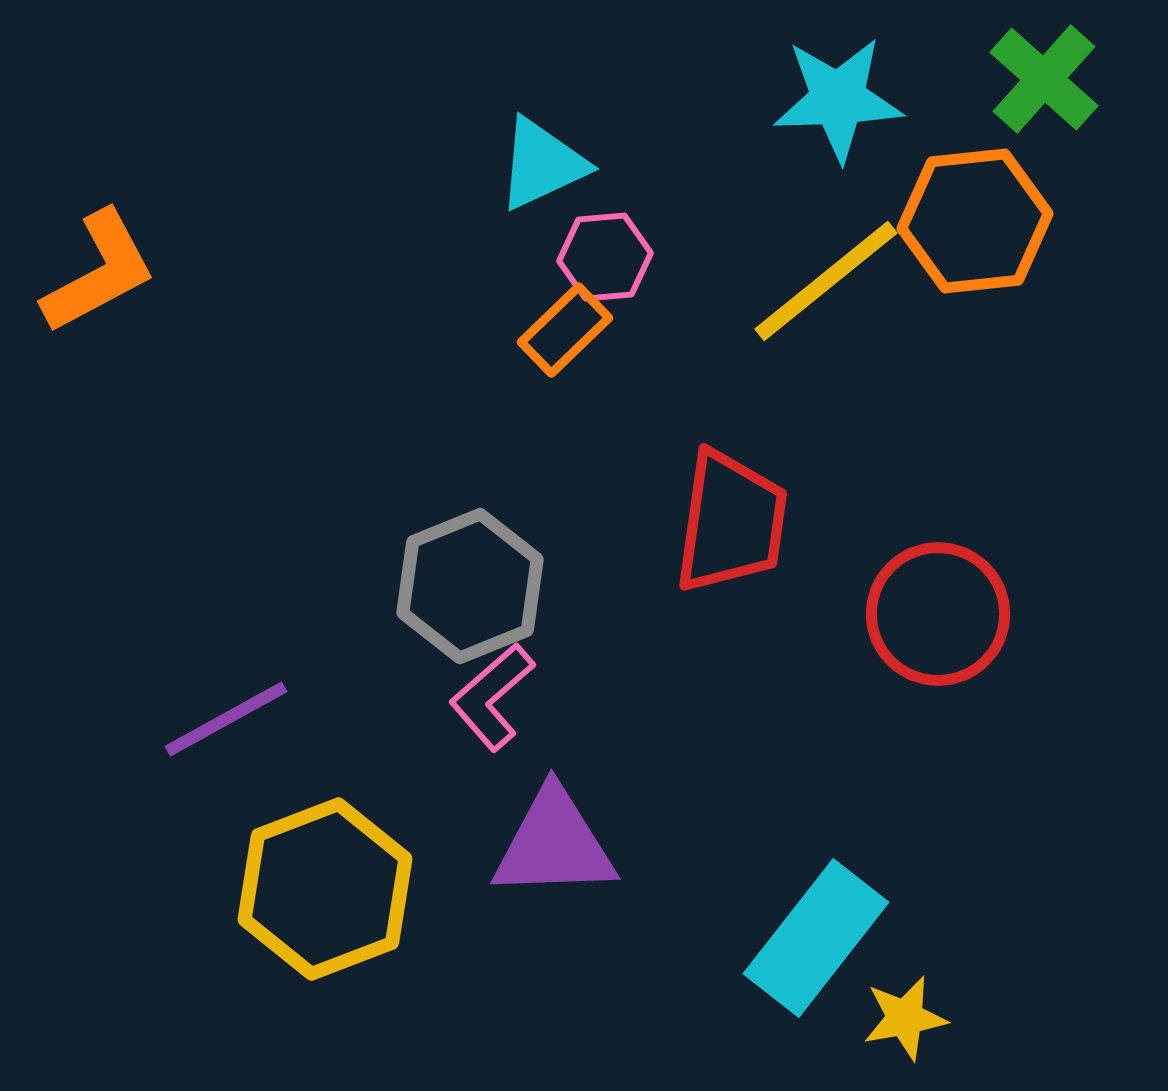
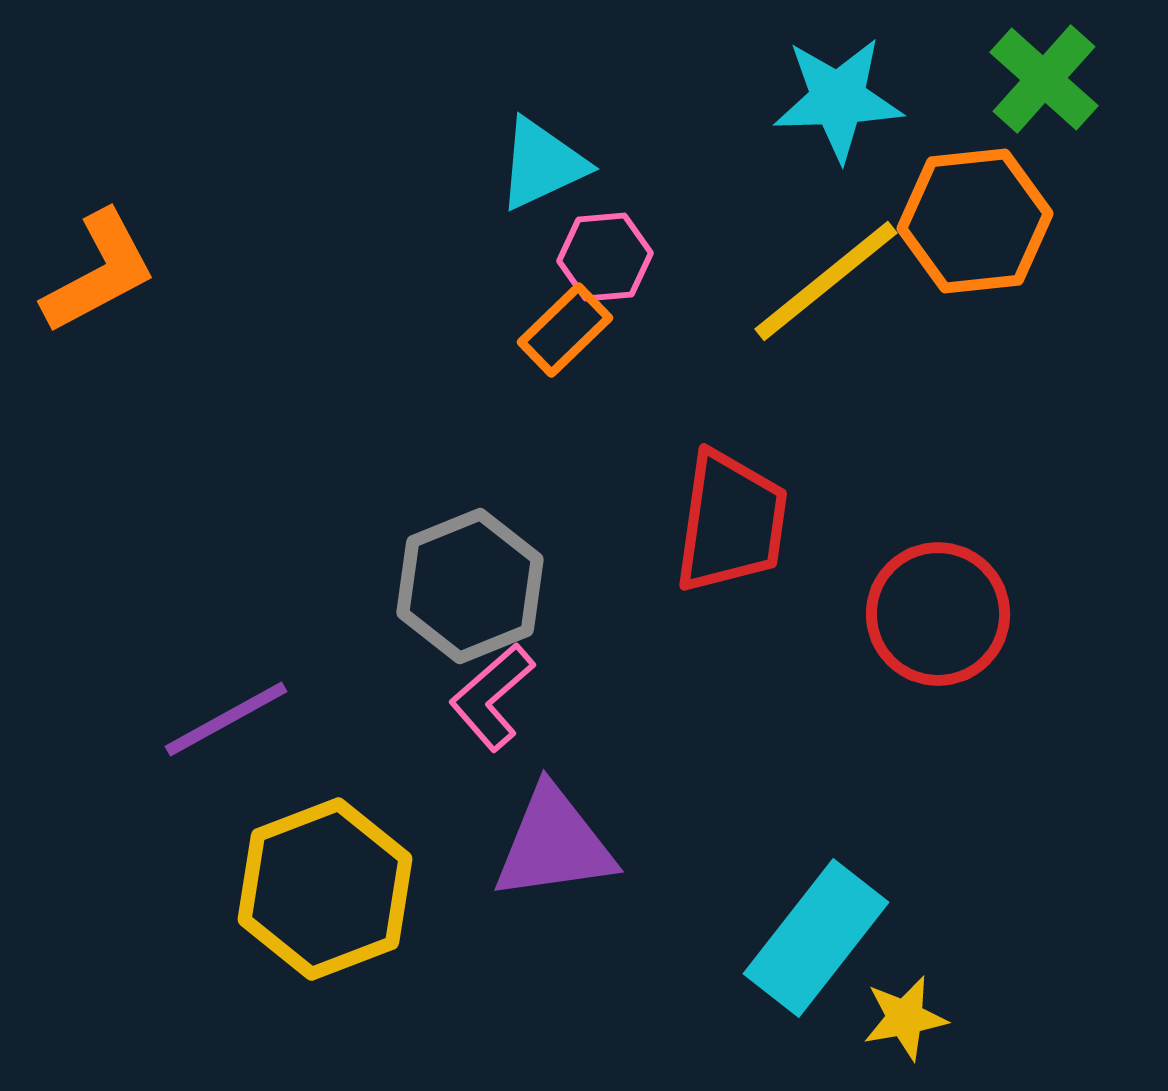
purple triangle: rotated 6 degrees counterclockwise
